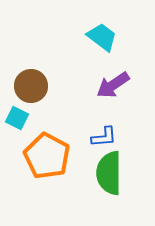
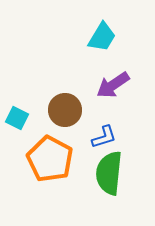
cyan trapezoid: rotated 84 degrees clockwise
brown circle: moved 34 px right, 24 px down
blue L-shape: rotated 12 degrees counterclockwise
orange pentagon: moved 3 px right, 3 px down
green semicircle: rotated 6 degrees clockwise
